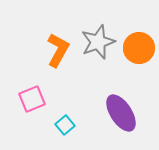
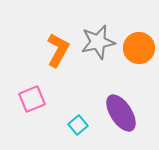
gray star: rotated 8 degrees clockwise
cyan square: moved 13 px right
